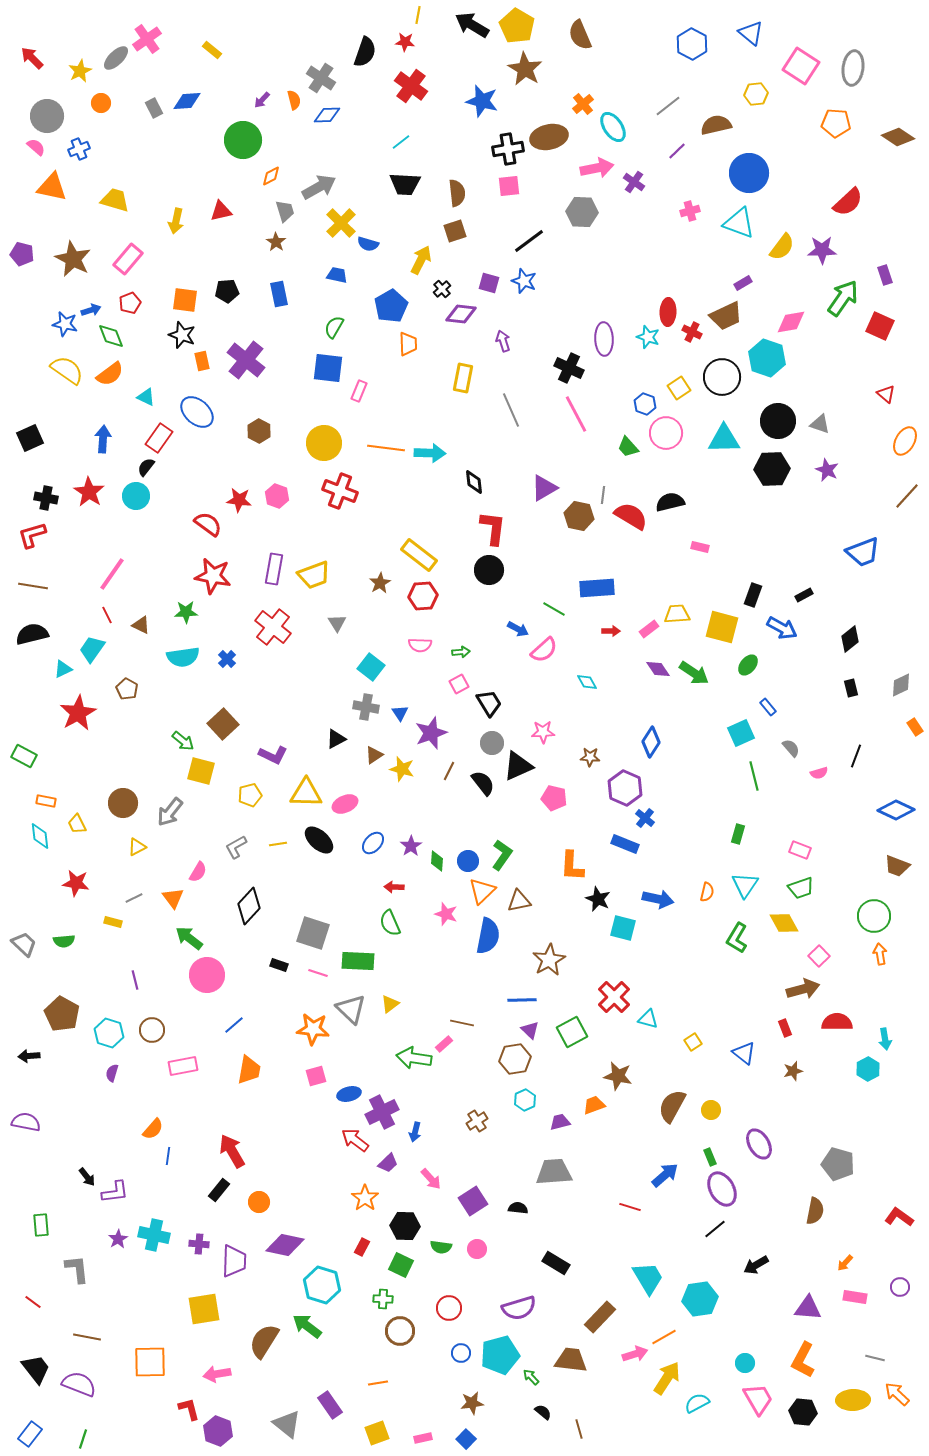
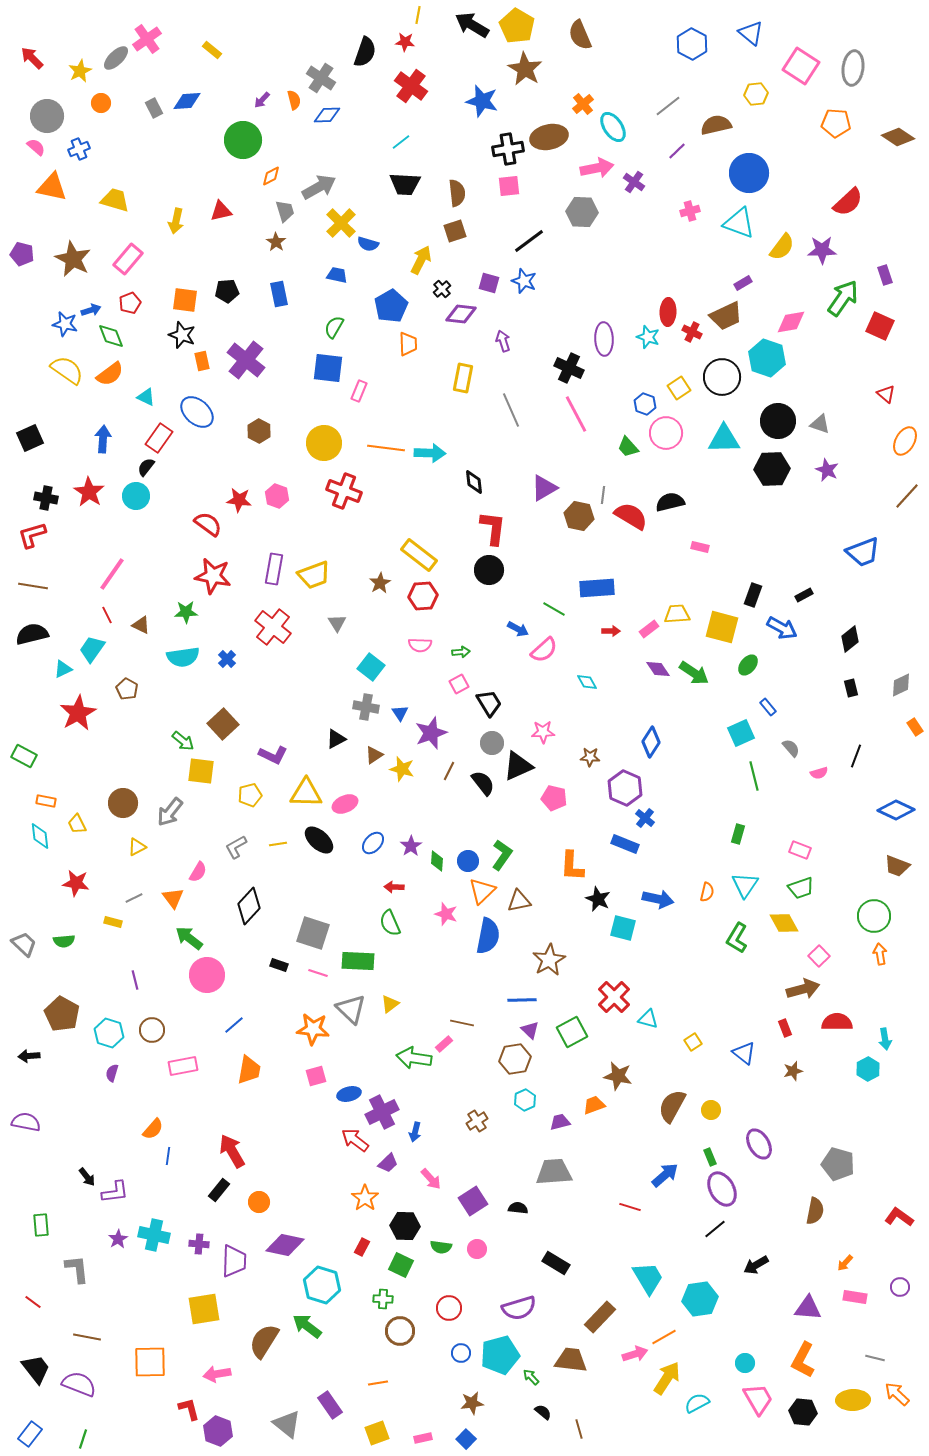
red cross at (340, 491): moved 4 px right
yellow square at (201, 771): rotated 8 degrees counterclockwise
